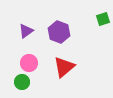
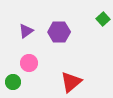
green square: rotated 24 degrees counterclockwise
purple hexagon: rotated 20 degrees counterclockwise
red triangle: moved 7 px right, 15 px down
green circle: moved 9 px left
